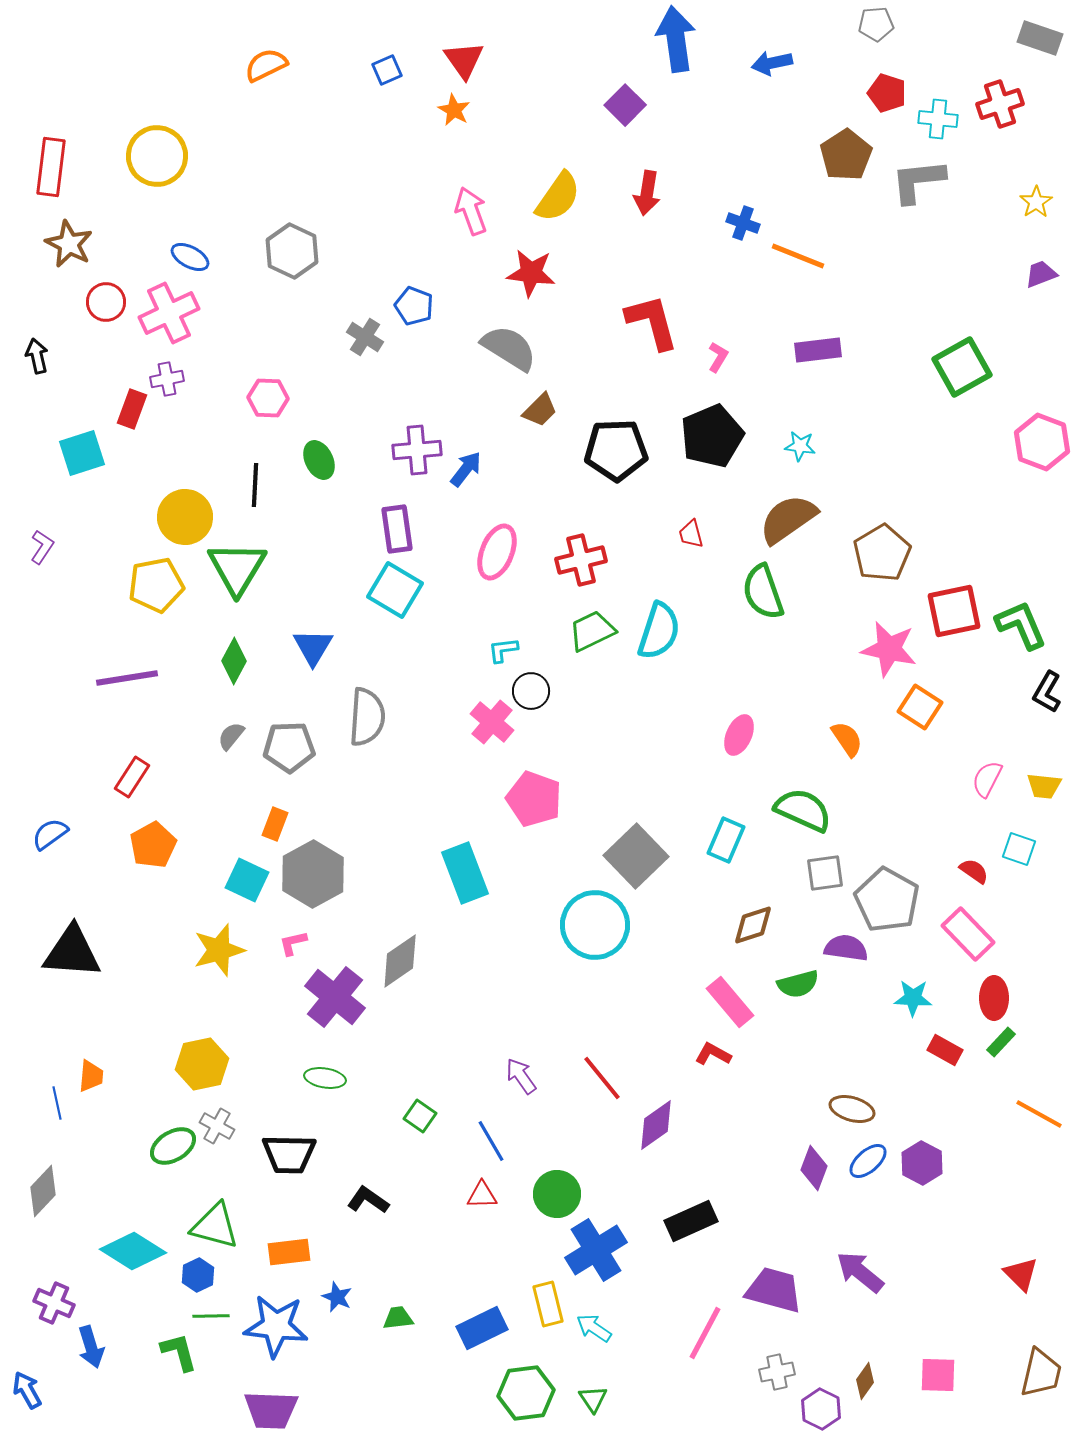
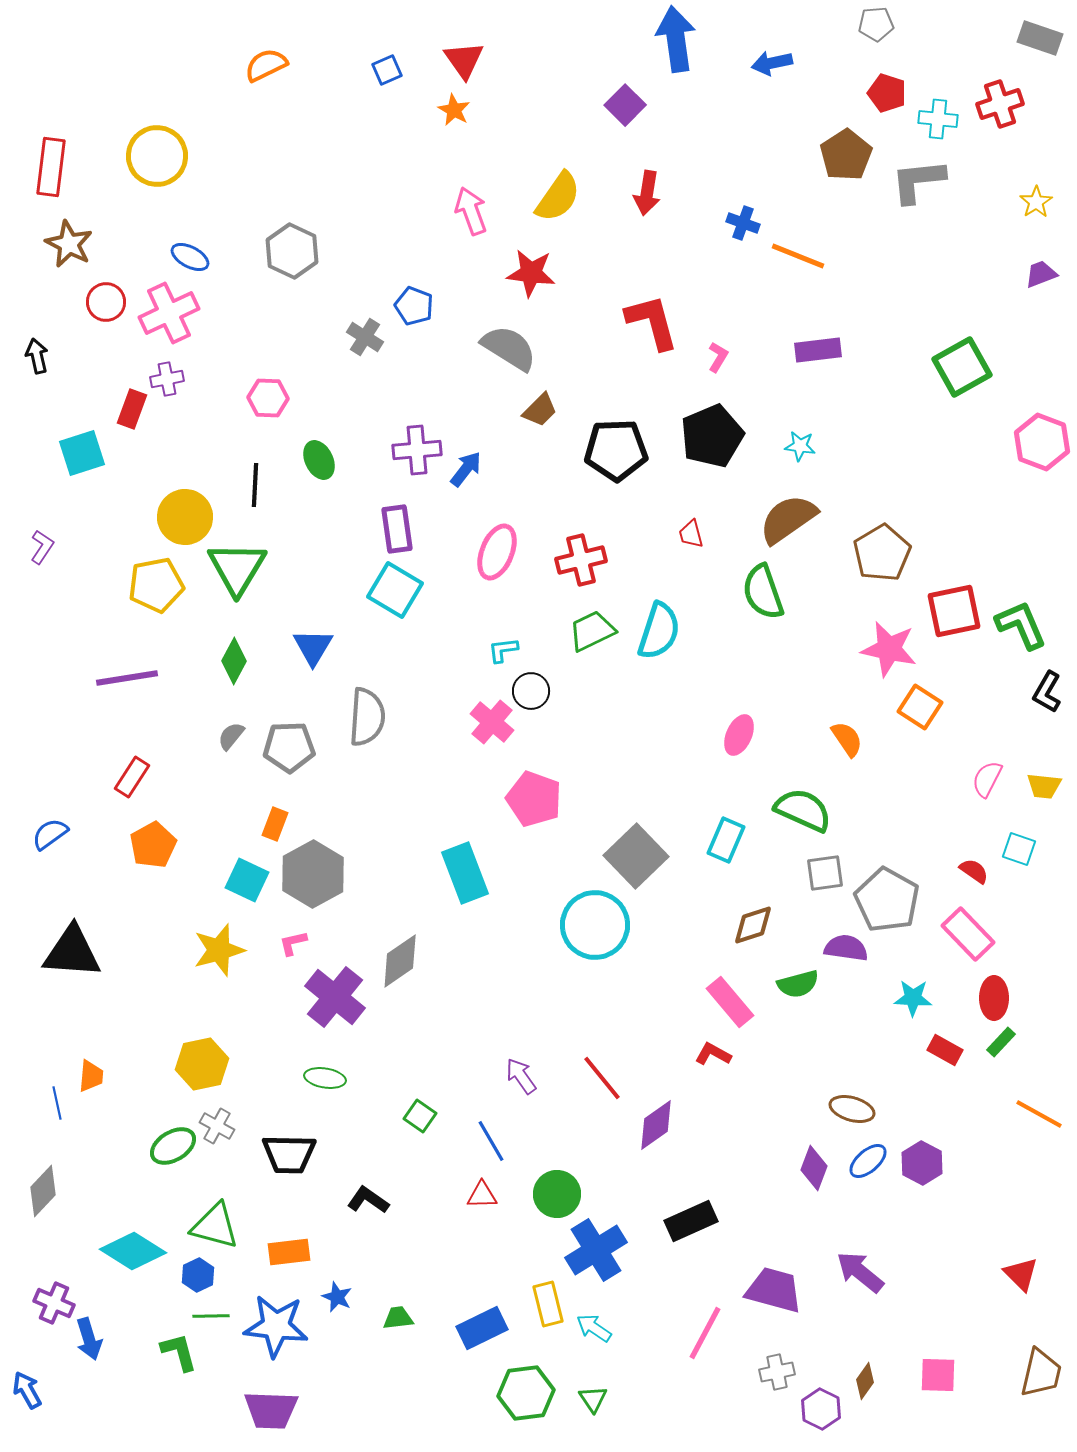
blue arrow at (91, 1347): moved 2 px left, 8 px up
